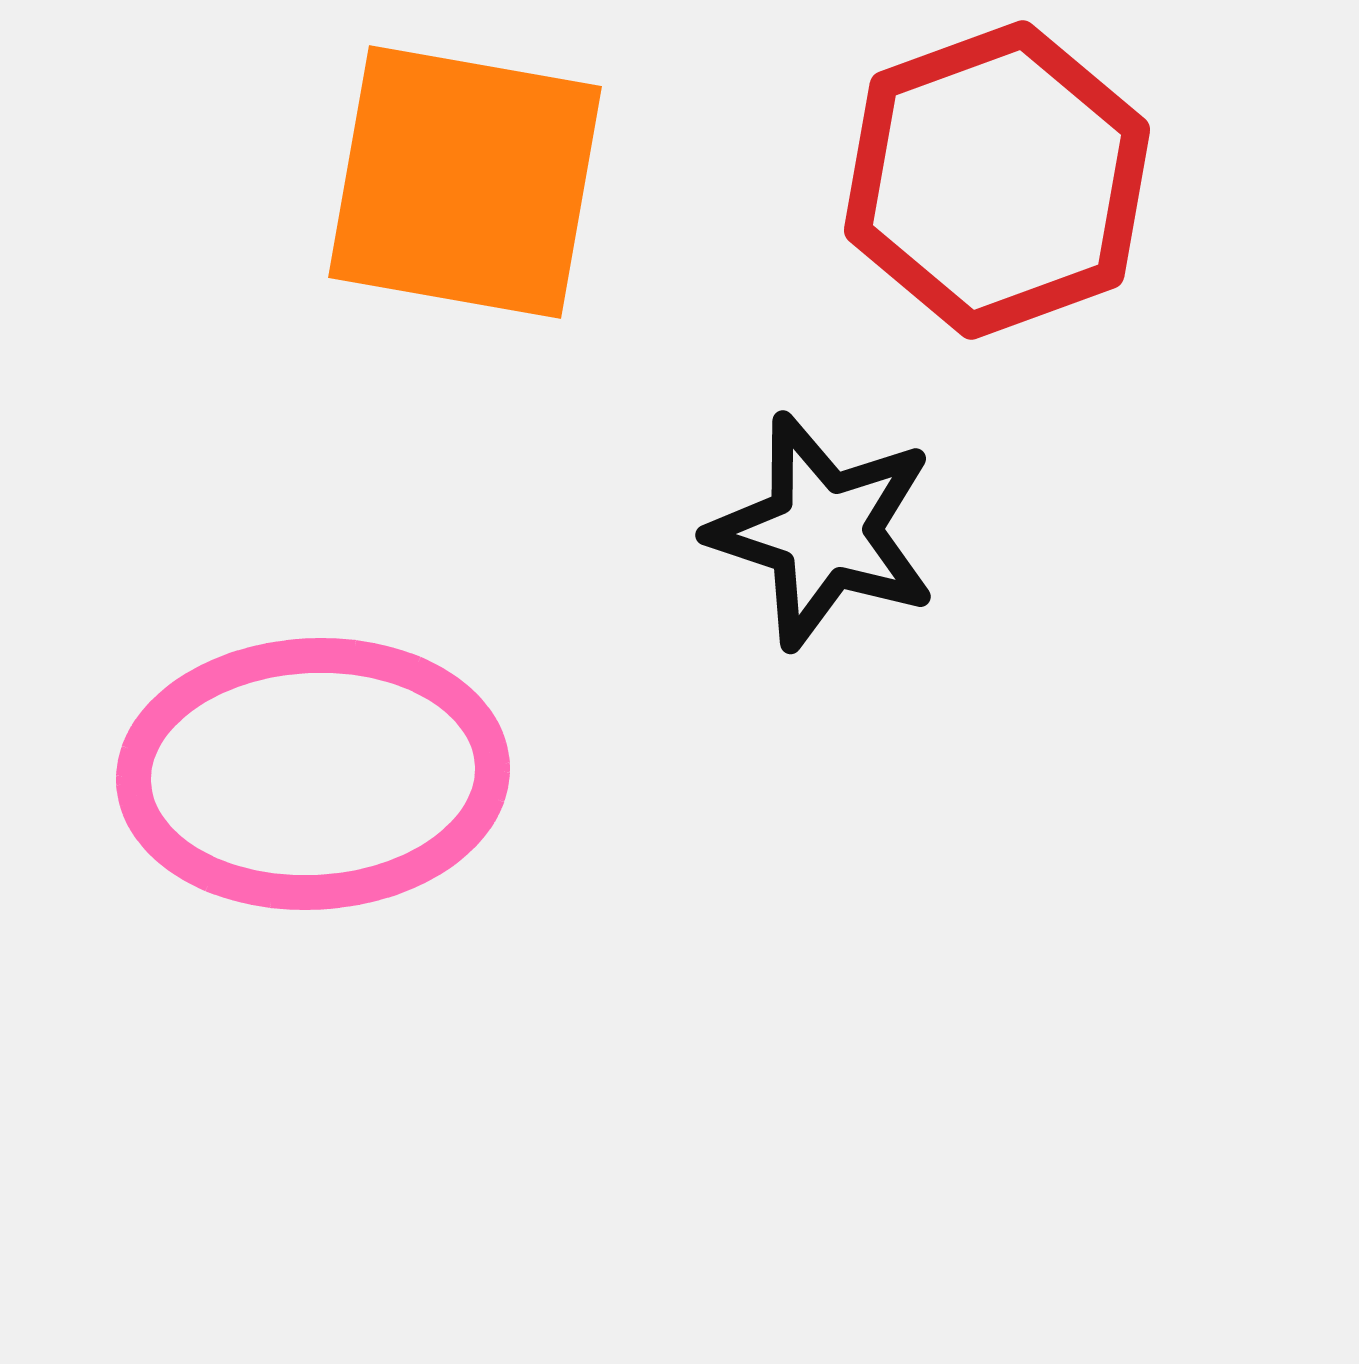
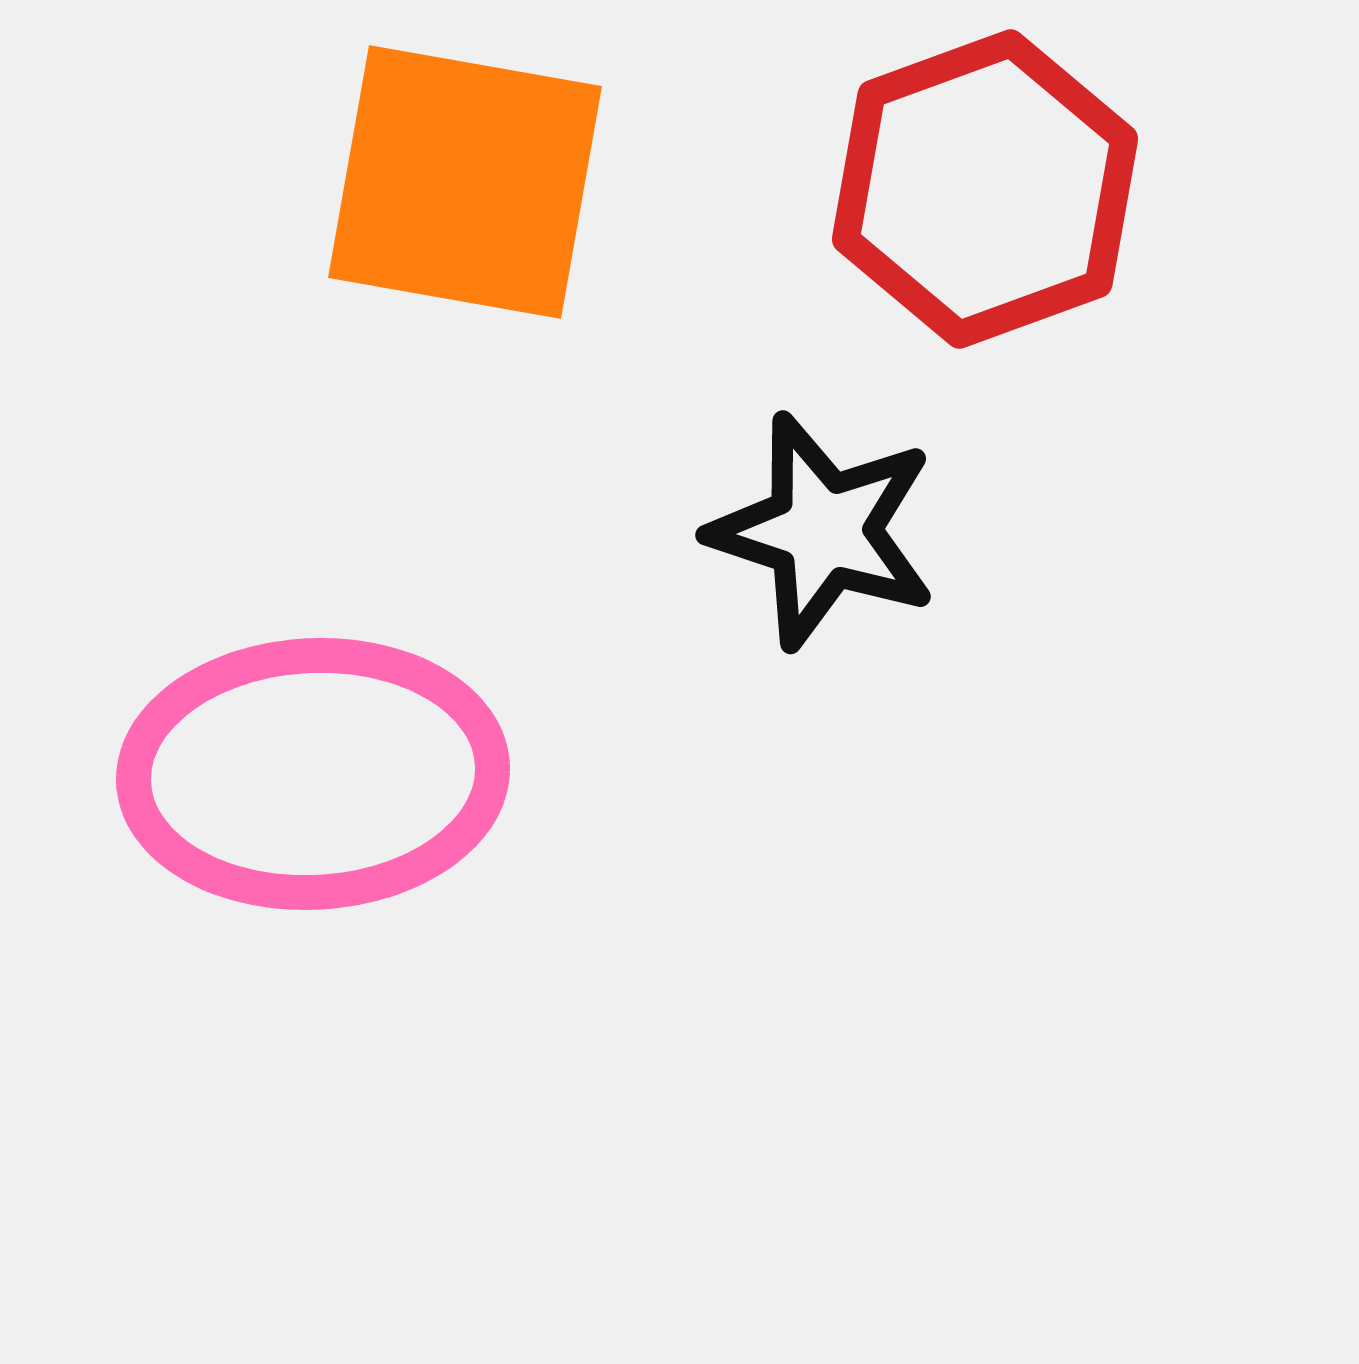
red hexagon: moved 12 px left, 9 px down
